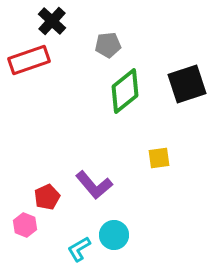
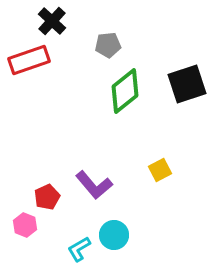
yellow square: moved 1 px right, 12 px down; rotated 20 degrees counterclockwise
